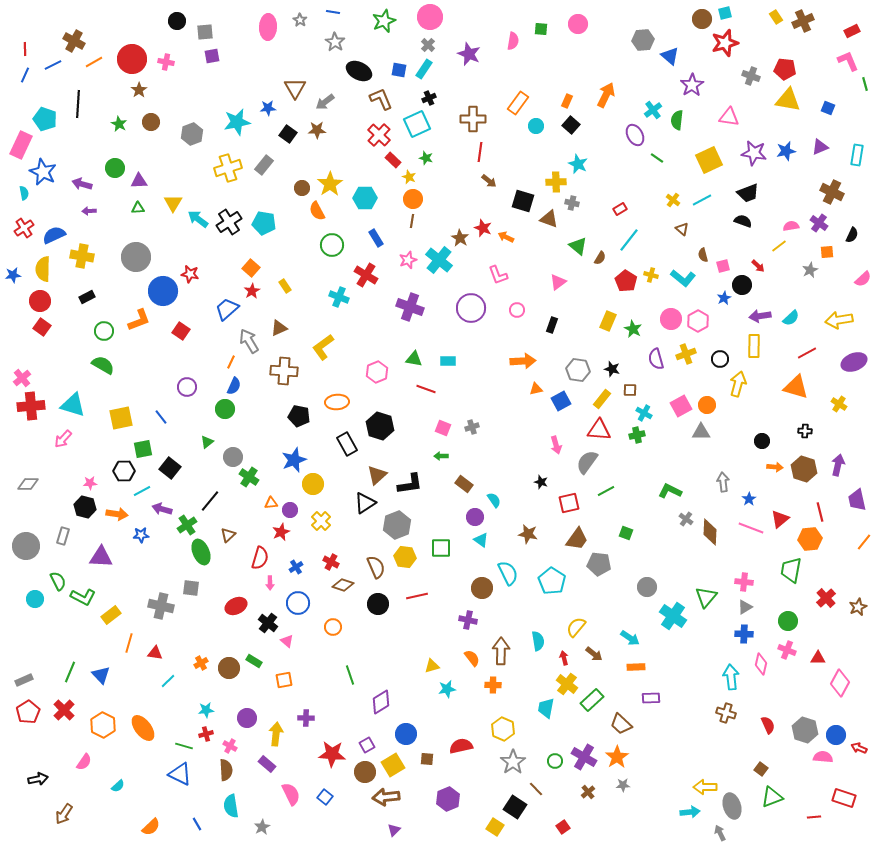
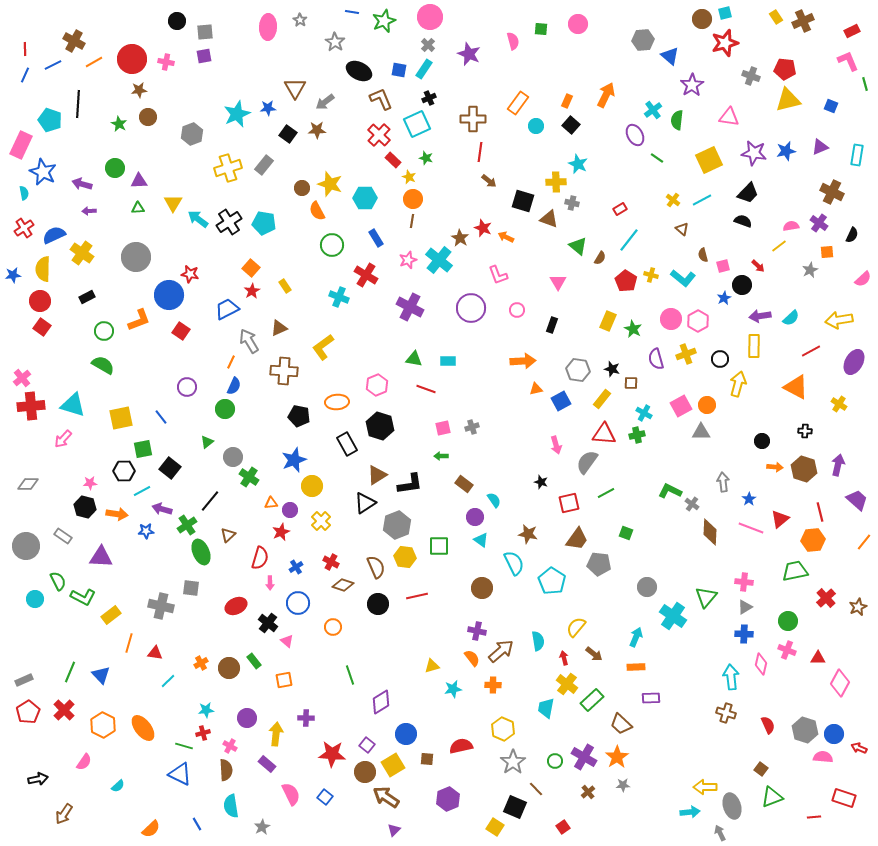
blue line at (333, 12): moved 19 px right
pink semicircle at (513, 41): rotated 24 degrees counterclockwise
purple square at (212, 56): moved 8 px left
brown star at (139, 90): rotated 28 degrees clockwise
yellow triangle at (788, 100): rotated 24 degrees counterclockwise
blue square at (828, 108): moved 3 px right, 2 px up
cyan pentagon at (45, 119): moved 5 px right, 1 px down
brown circle at (151, 122): moved 3 px left, 5 px up
cyan star at (237, 122): moved 8 px up; rotated 12 degrees counterclockwise
yellow star at (330, 184): rotated 20 degrees counterclockwise
black trapezoid at (748, 193): rotated 25 degrees counterclockwise
yellow cross at (82, 256): moved 3 px up; rotated 25 degrees clockwise
pink triangle at (558, 282): rotated 24 degrees counterclockwise
blue circle at (163, 291): moved 6 px right, 4 px down
purple cross at (410, 307): rotated 8 degrees clockwise
blue trapezoid at (227, 309): rotated 15 degrees clockwise
red line at (807, 353): moved 4 px right, 2 px up
purple ellipse at (854, 362): rotated 40 degrees counterclockwise
pink hexagon at (377, 372): moved 13 px down
orange triangle at (796, 387): rotated 12 degrees clockwise
brown square at (630, 390): moved 1 px right, 7 px up
pink square at (443, 428): rotated 35 degrees counterclockwise
red triangle at (599, 430): moved 5 px right, 4 px down
brown triangle at (377, 475): rotated 10 degrees clockwise
yellow circle at (313, 484): moved 1 px left, 2 px down
green line at (606, 491): moved 2 px down
purple trapezoid at (857, 500): rotated 145 degrees clockwise
gray cross at (686, 519): moved 6 px right, 15 px up
blue star at (141, 535): moved 5 px right, 4 px up
gray rectangle at (63, 536): rotated 72 degrees counterclockwise
orange hexagon at (810, 539): moved 3 px right, 1 px down
green square at (441, 548): moved 2 px left, 2 px up
green trapezoid at (791, 570): moved 4 px right, 1 px down; rotated 68 degrees clockwise
cyan semicircle at (508, 573): moved 6 px right, 10 px up
purple cross at (468, 620): moved 9 px right, 11 px down
cyan arrow at (630, 638): moved 6 px right, 1 px up; rotated 102 degrees counterclockwise
brown arrow at (501, 651): rotated 48 degrees clockwise
green rectangle at (254, 661): rotated 21 degrees clockwise
cyan star at (447, 689): moved 6 px right
red cross at (206, 734): moved 3 px left, 1 px up
blue circle at (836, 735): moved 2 px left, 1 px up
purple square at (367, 745): rotated 21 degrees counterclockwise
brown arrow at (386, 797): rotated 40 degrees clockwise
black square at (515, 807): rotated 10 degrees counterclockwise
orange semicircle at (151, 827): moved 2 px down
